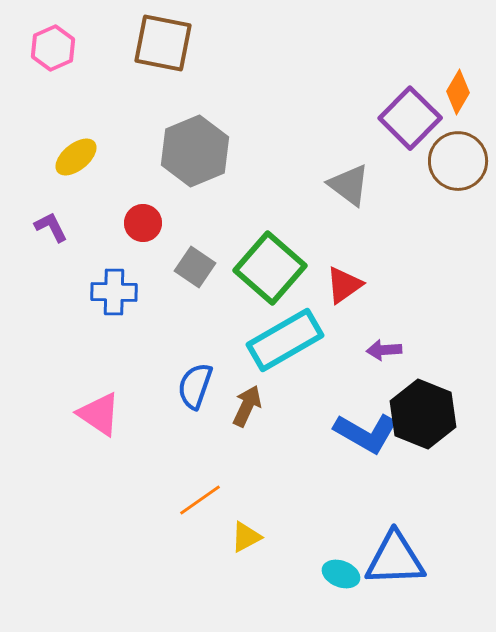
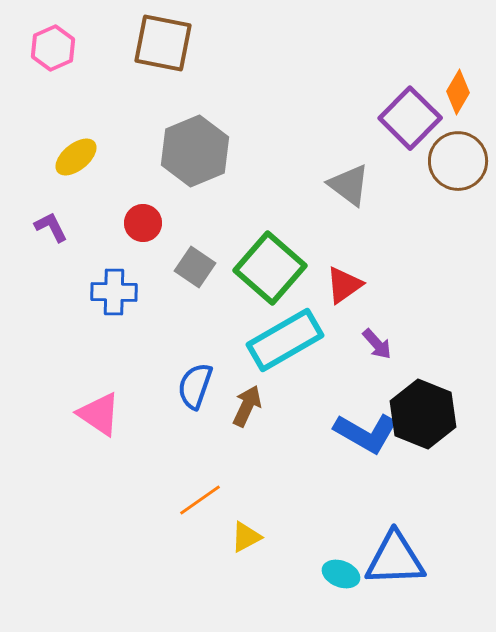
purple arrow: moved 7 px left, 6 px up; rotated 128 degrees counterclockwise
